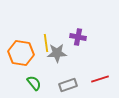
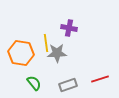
purple cross: moved 9 px left, 9 px up
